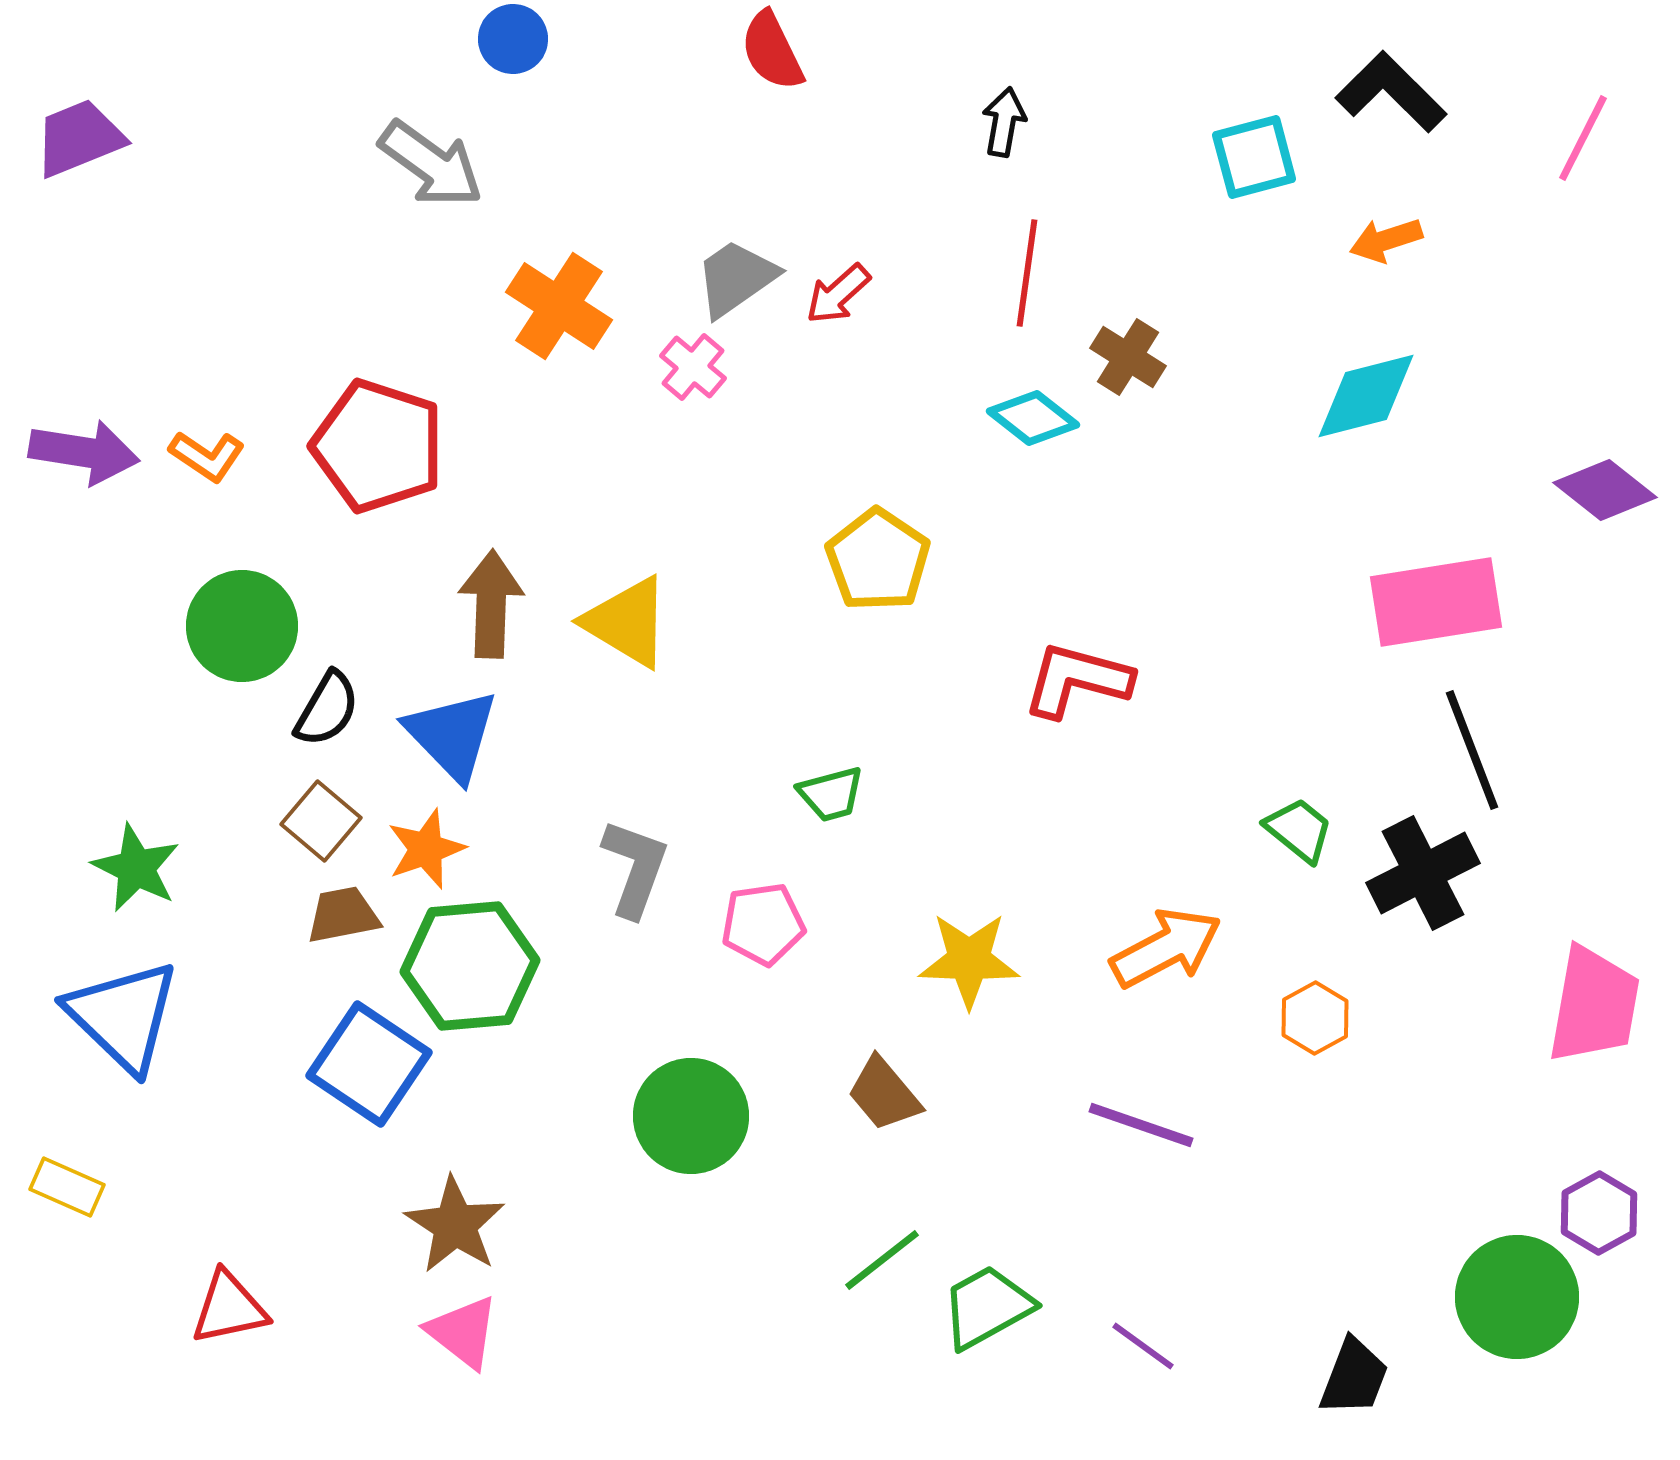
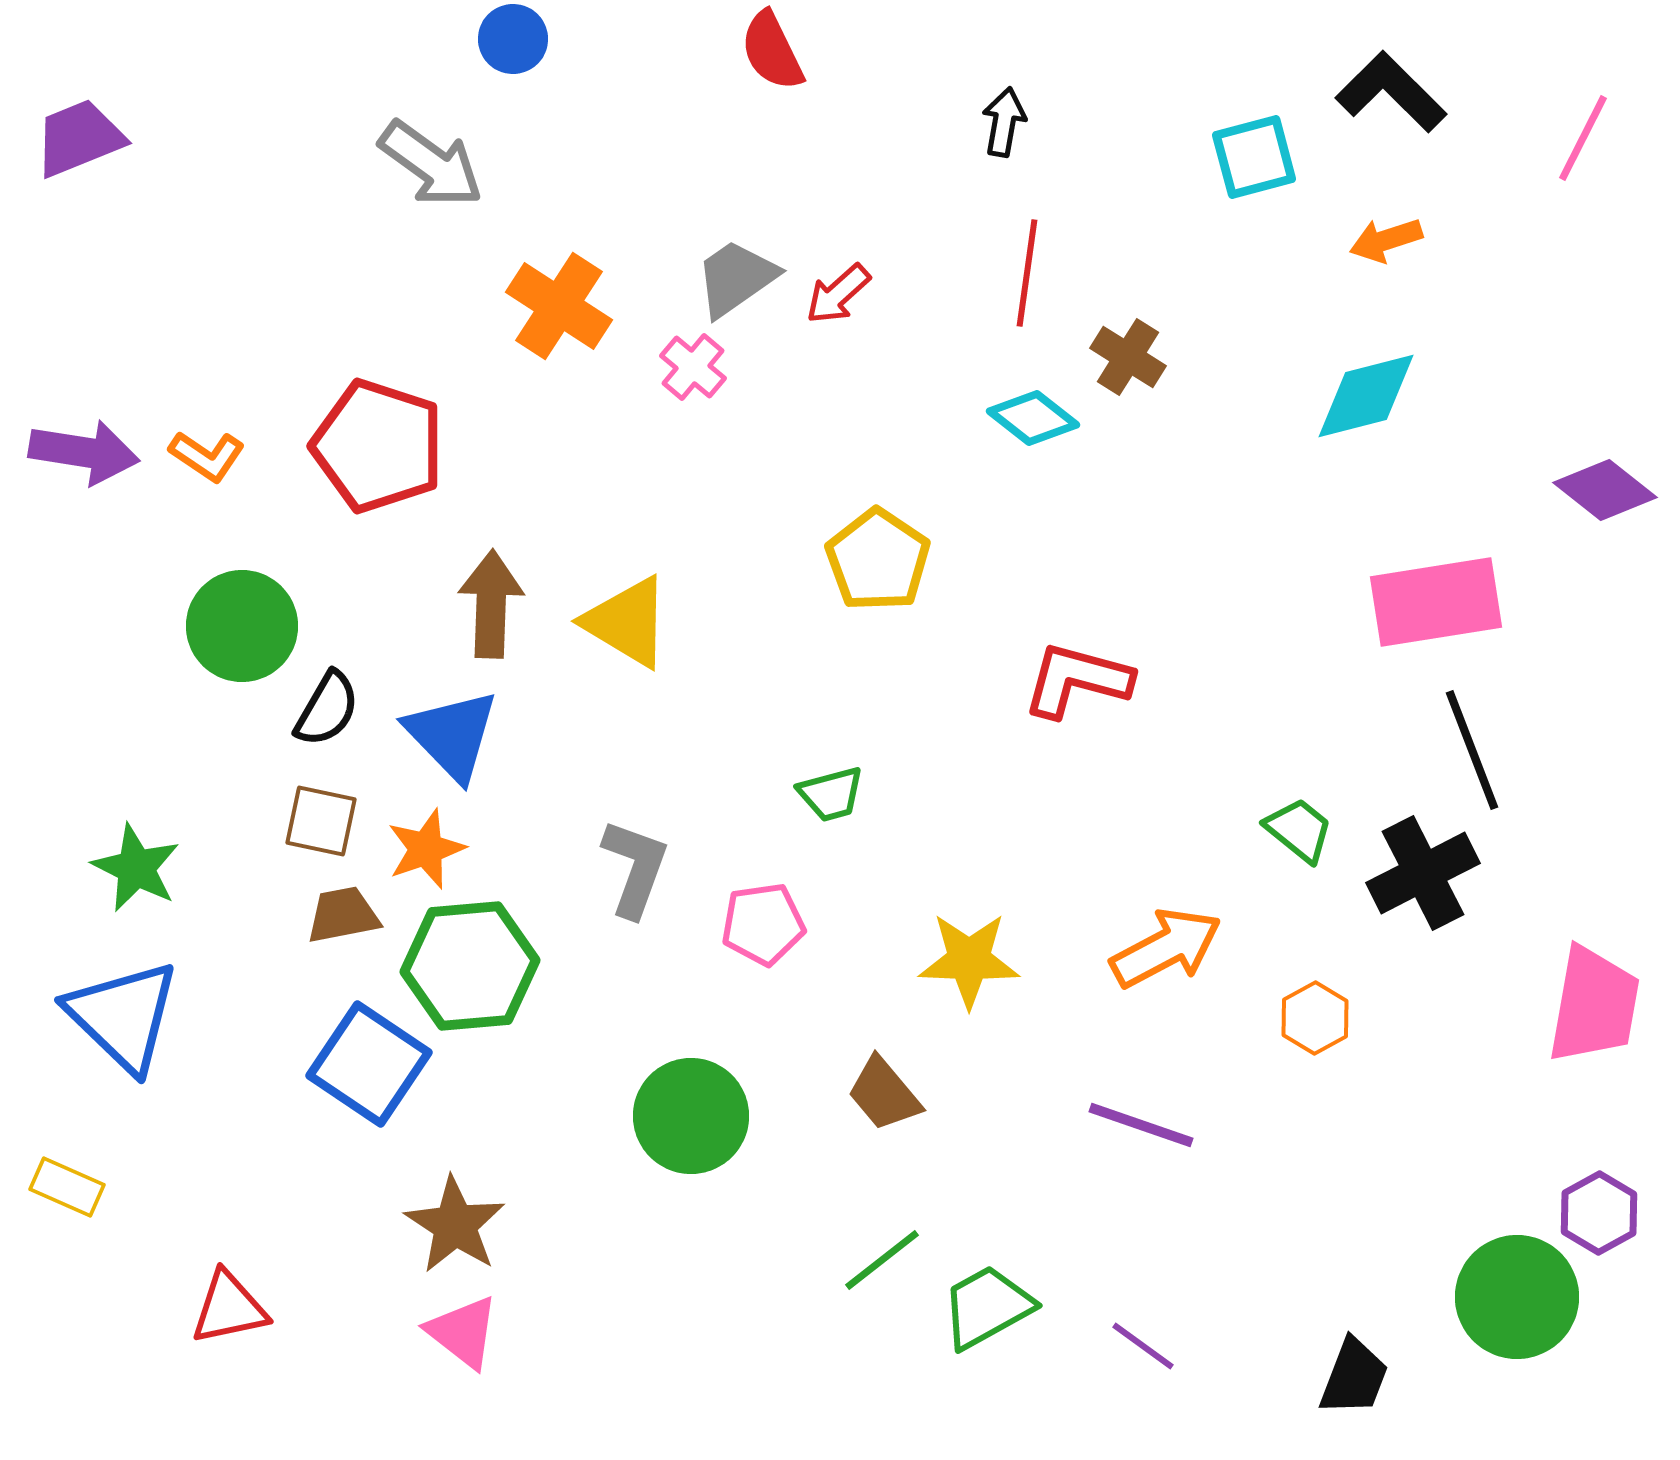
brown square at (321, 821): rotated 28 degrees counterclockwise
